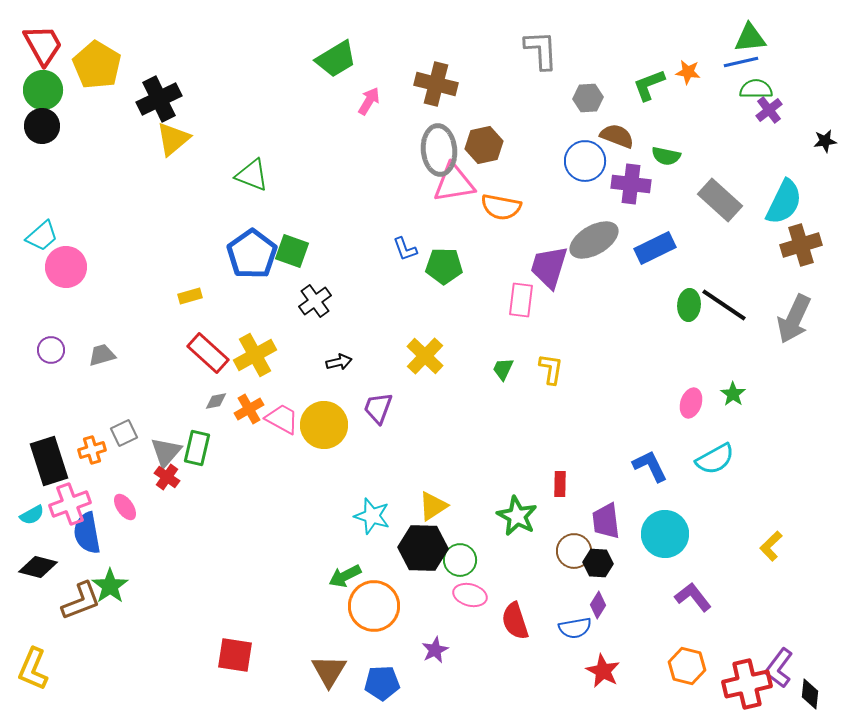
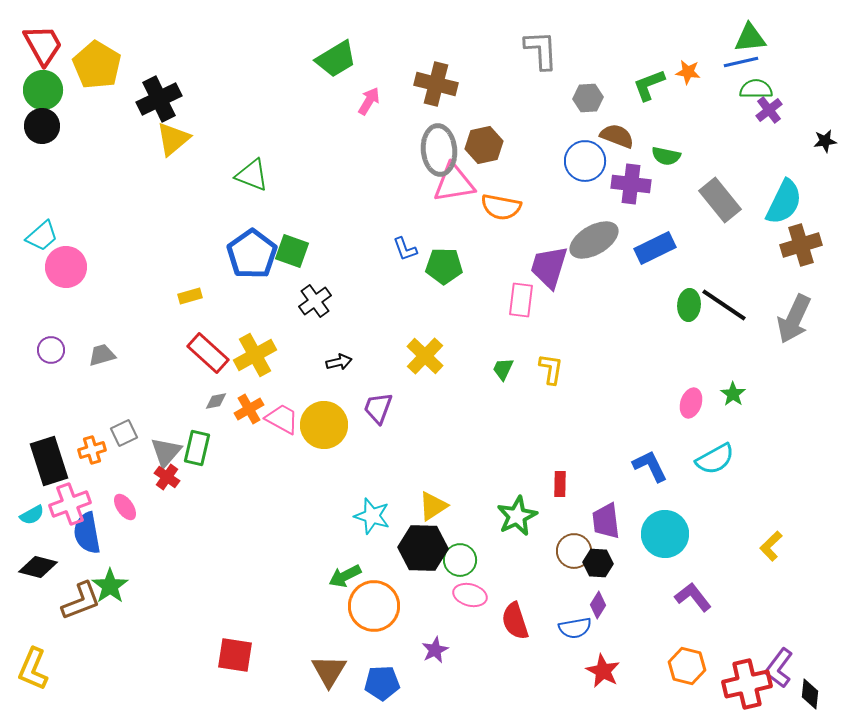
gray rectangle at (720, 200): rotated 9 degrees clockwise
green star at (517, 516): rotated 18 degrees clockwise
